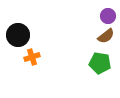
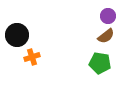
black circle: moved 1 px left
